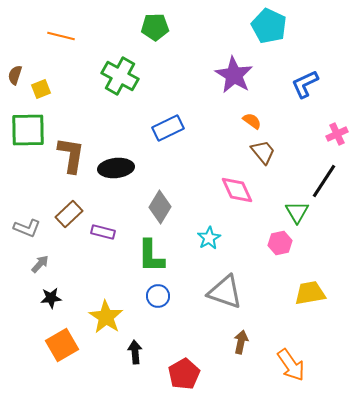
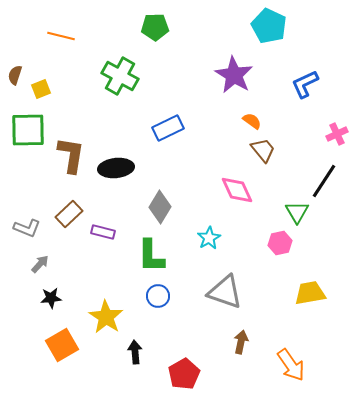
brown trapezoid: moved 2 px up
